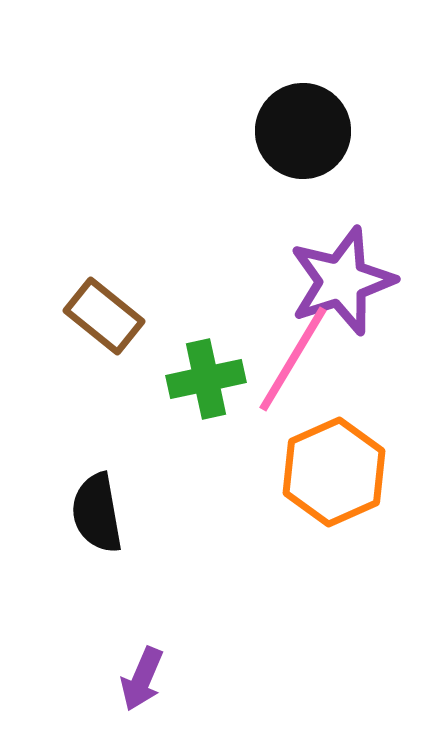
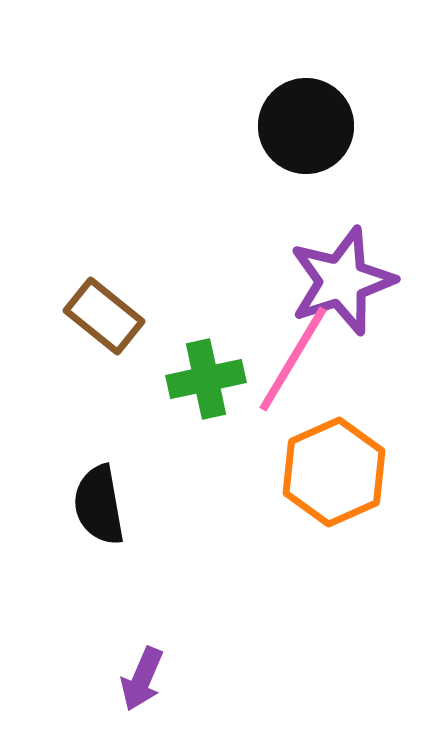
black circle: moved 3 px right, 5 px up
black semicircle: moved 2 px right, 8 px up
